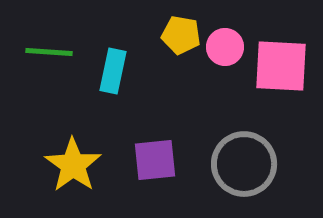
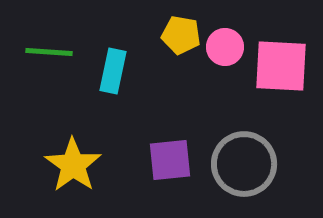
purple square: moved 15 px right
